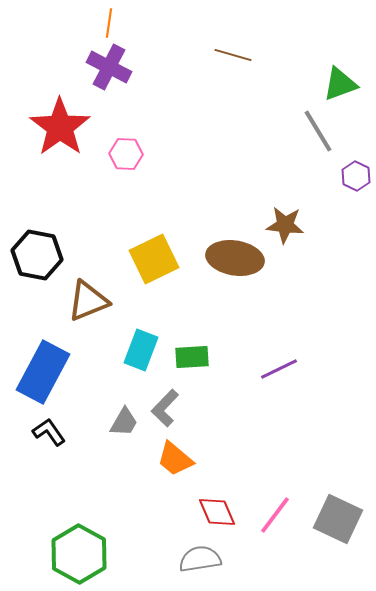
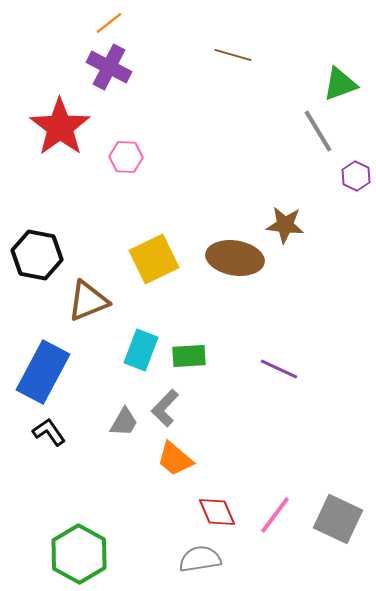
orange line: rotated 44 degrees clockwise
pink hexagon: moved 3 px down
green rectangle: moved 3 px left, 1 px up
purple line: rotated 51 degrees clockwise
